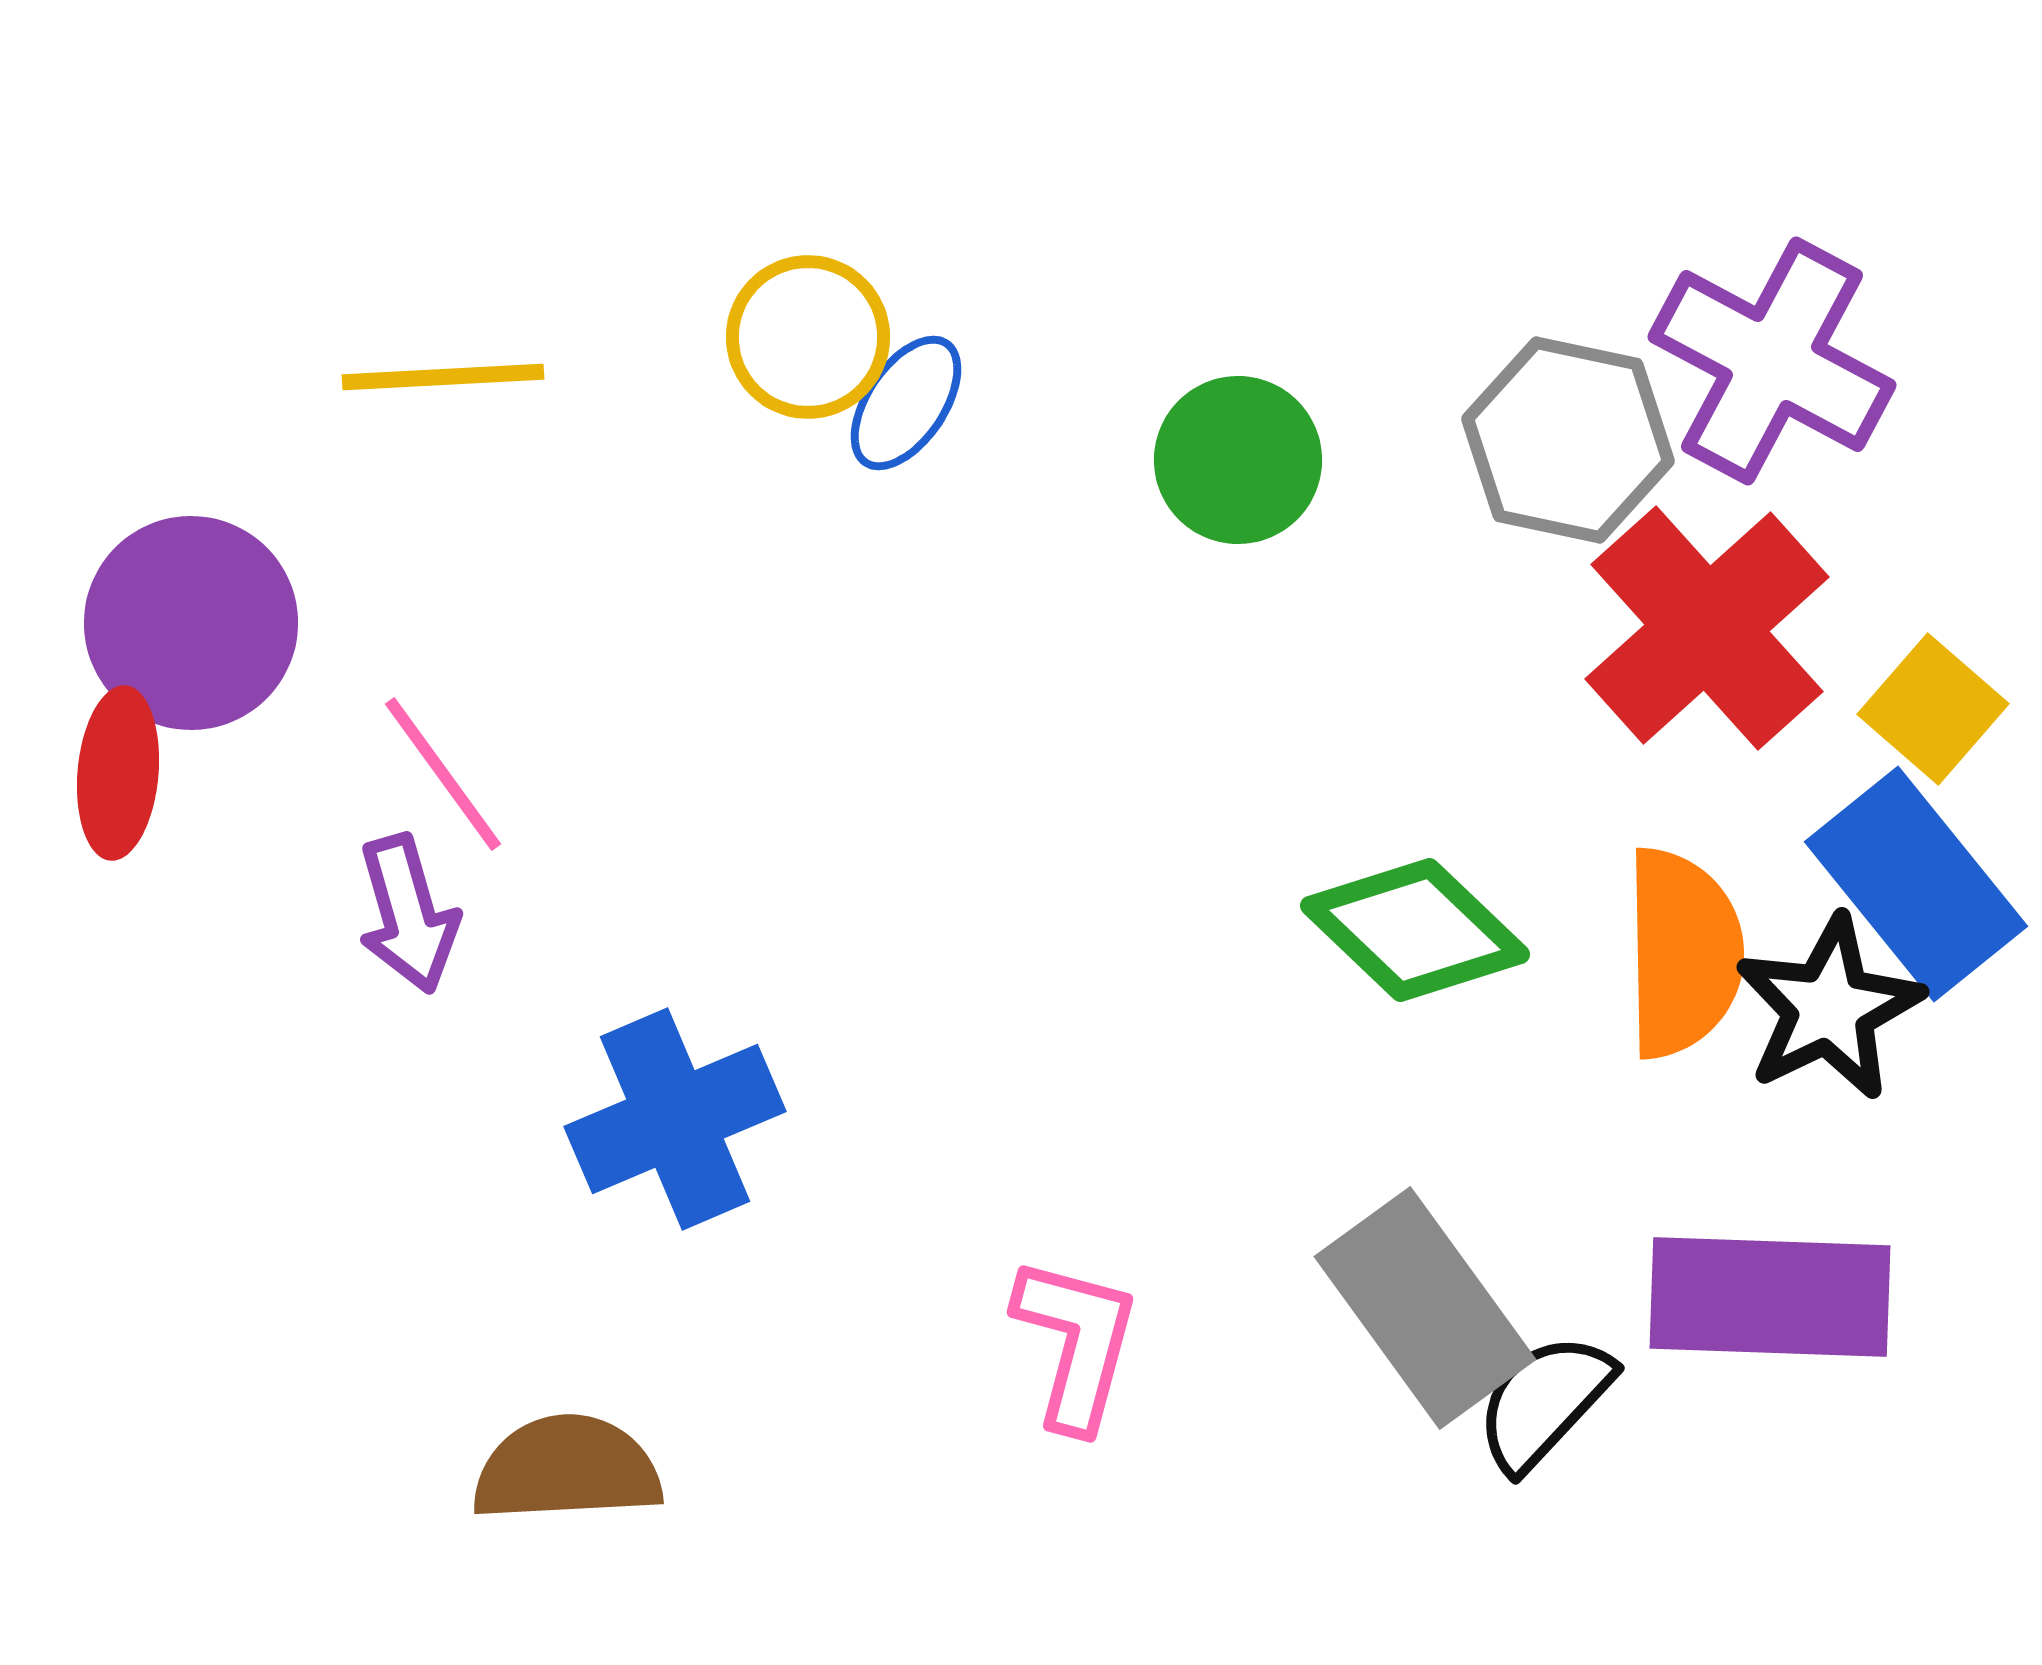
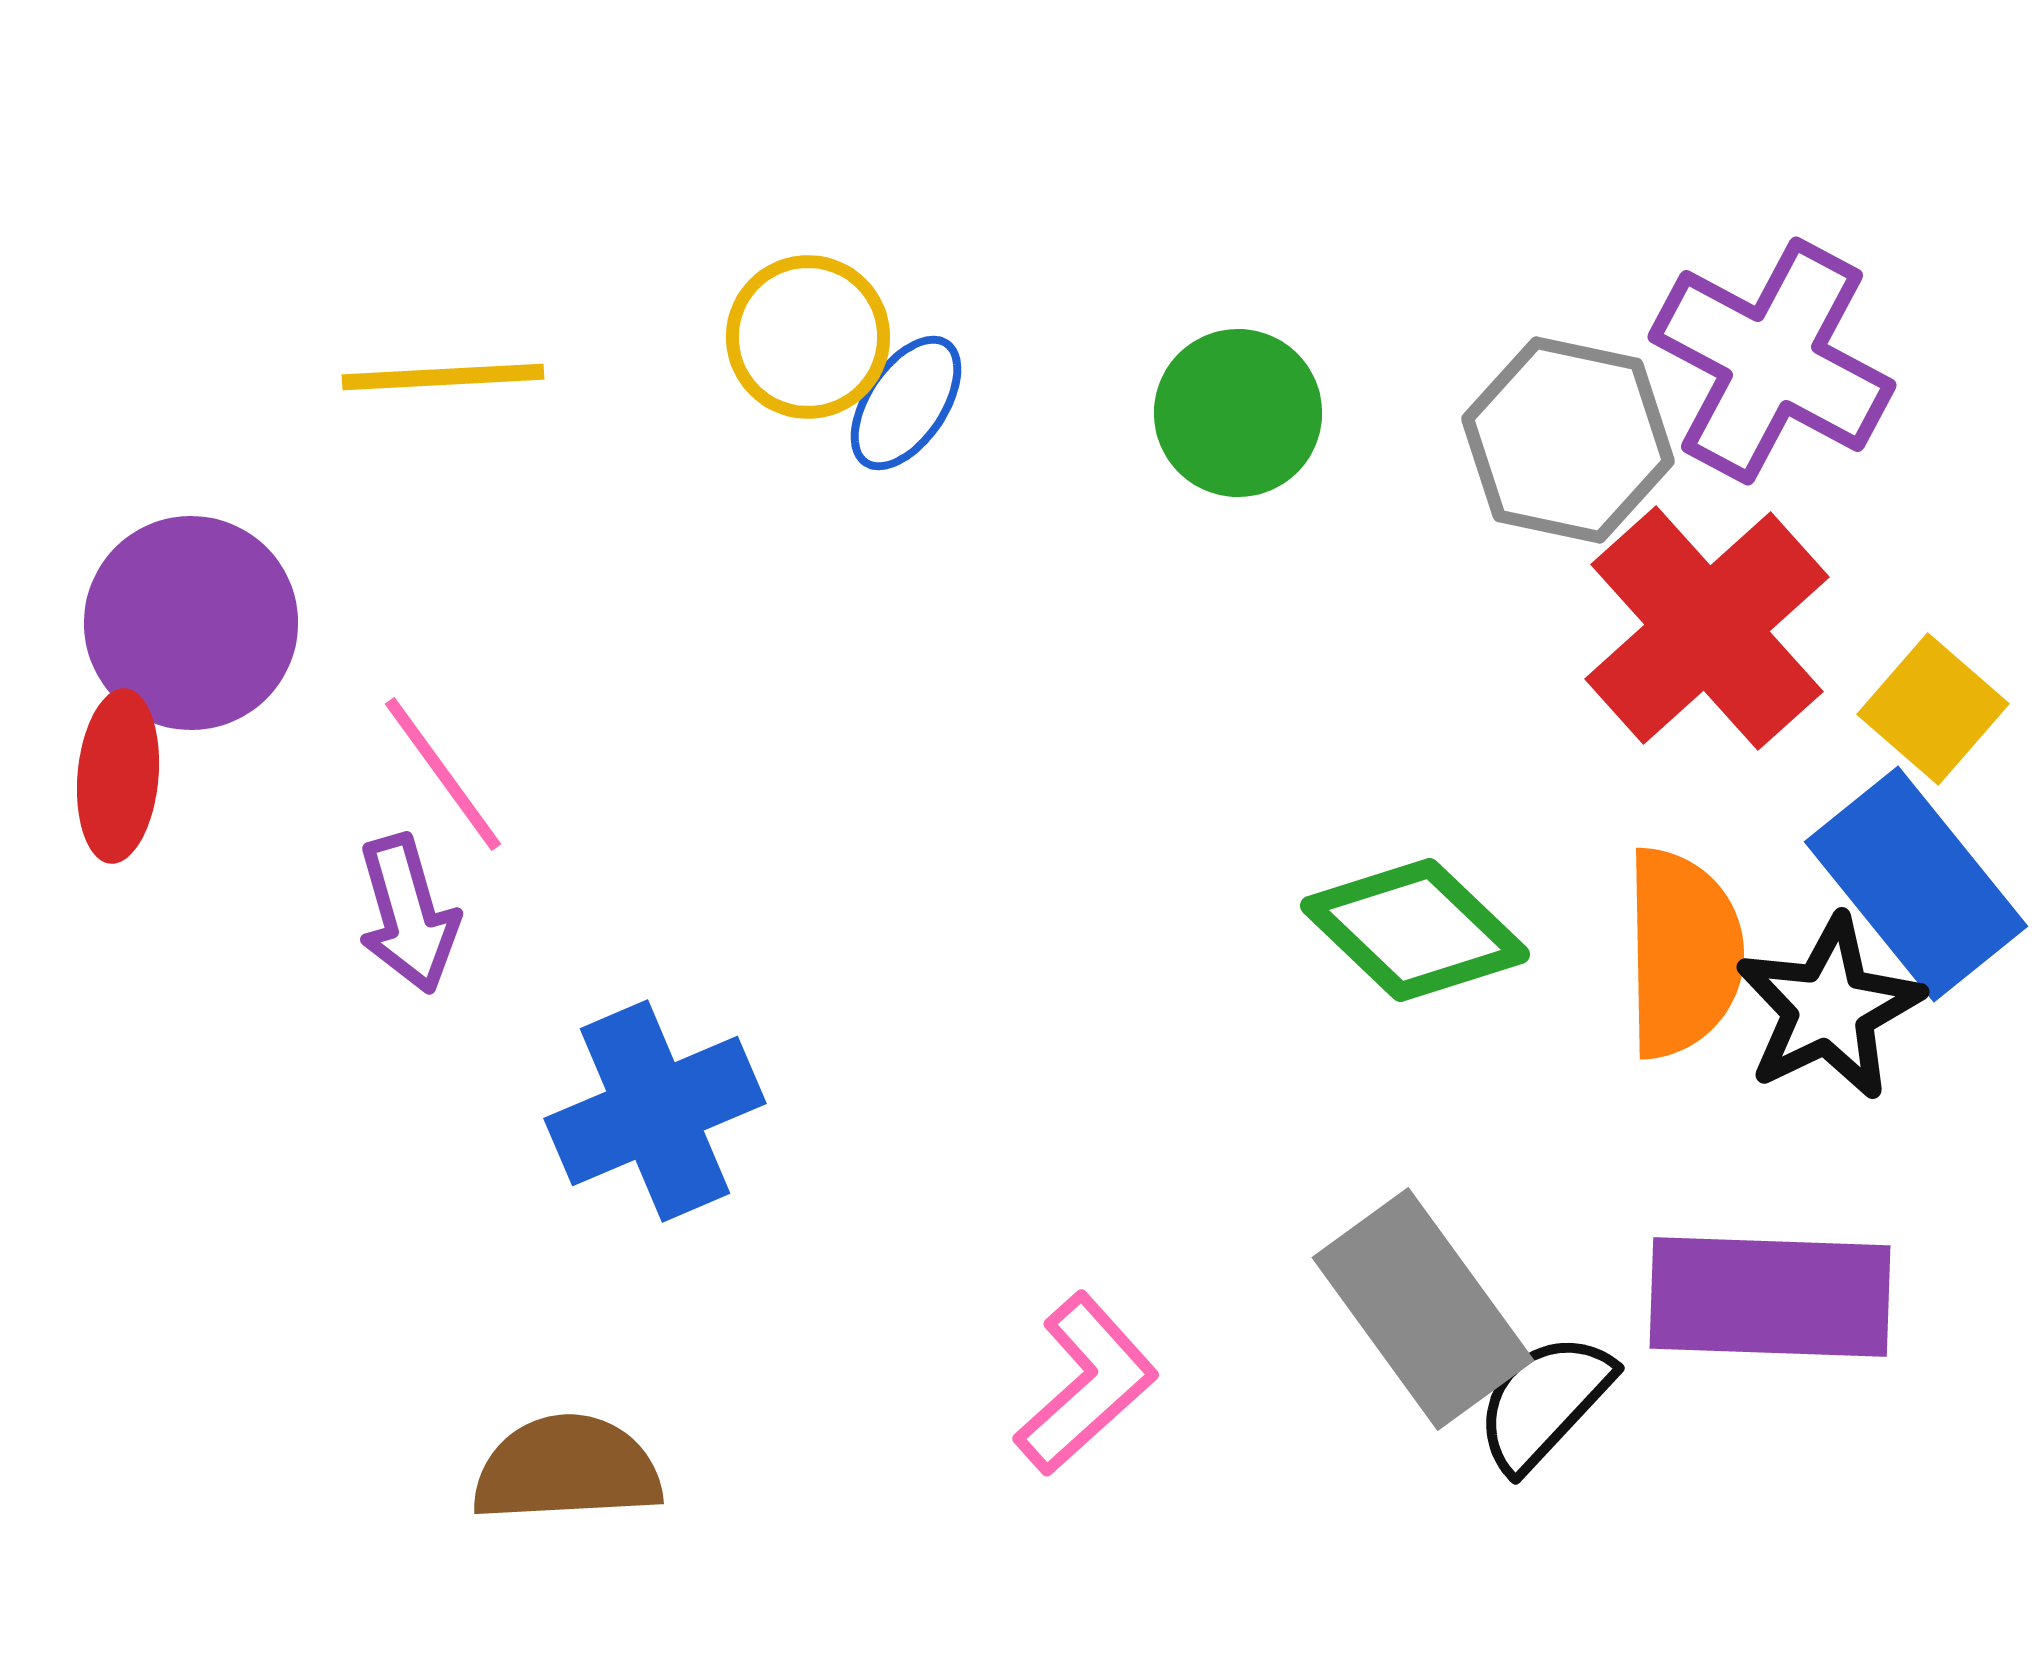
green circle: moved 47 px up
red ellipse: moved 3 px down
blue cross: moved 20 px left, 8 px up
gray rectangle: moved 2 px left, 1 px down
pink L-shape: moved 10 px right, 41 px down; rotated 33 degrees clockwise
